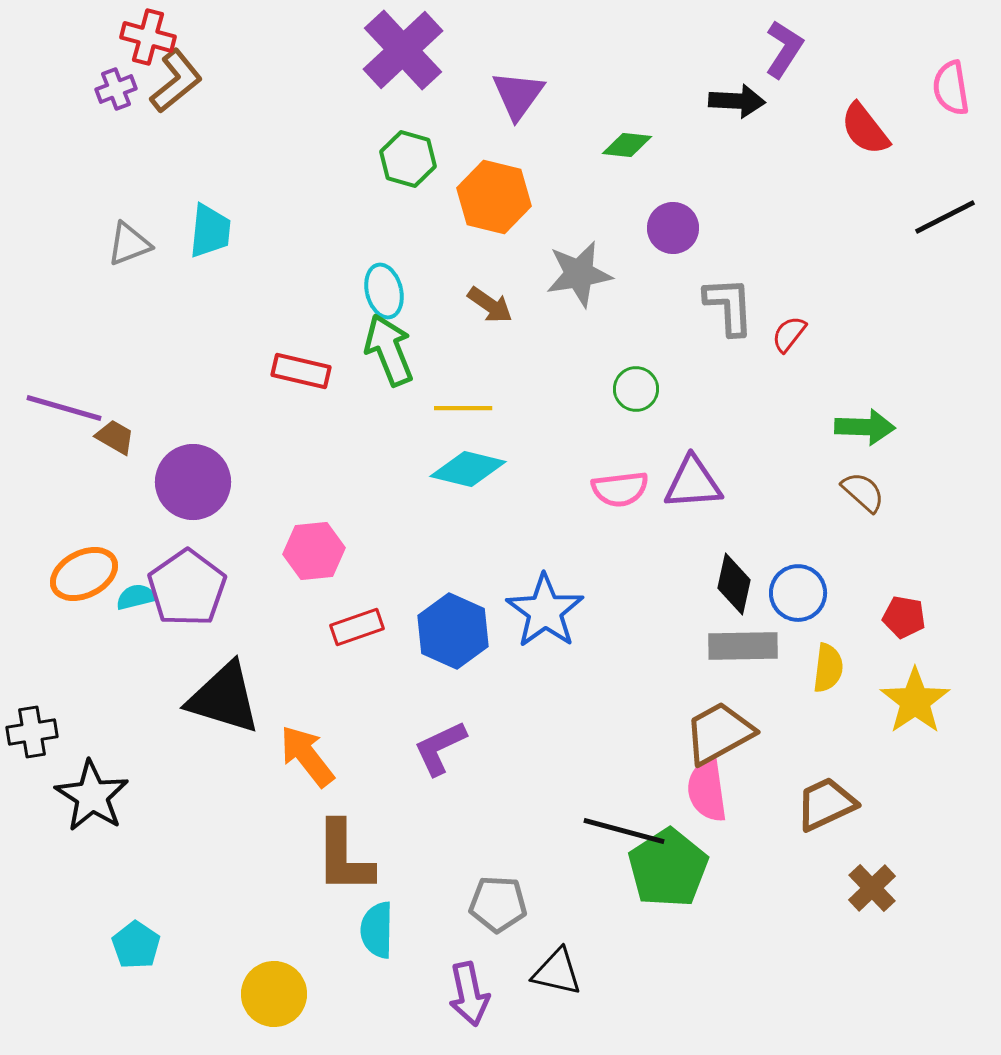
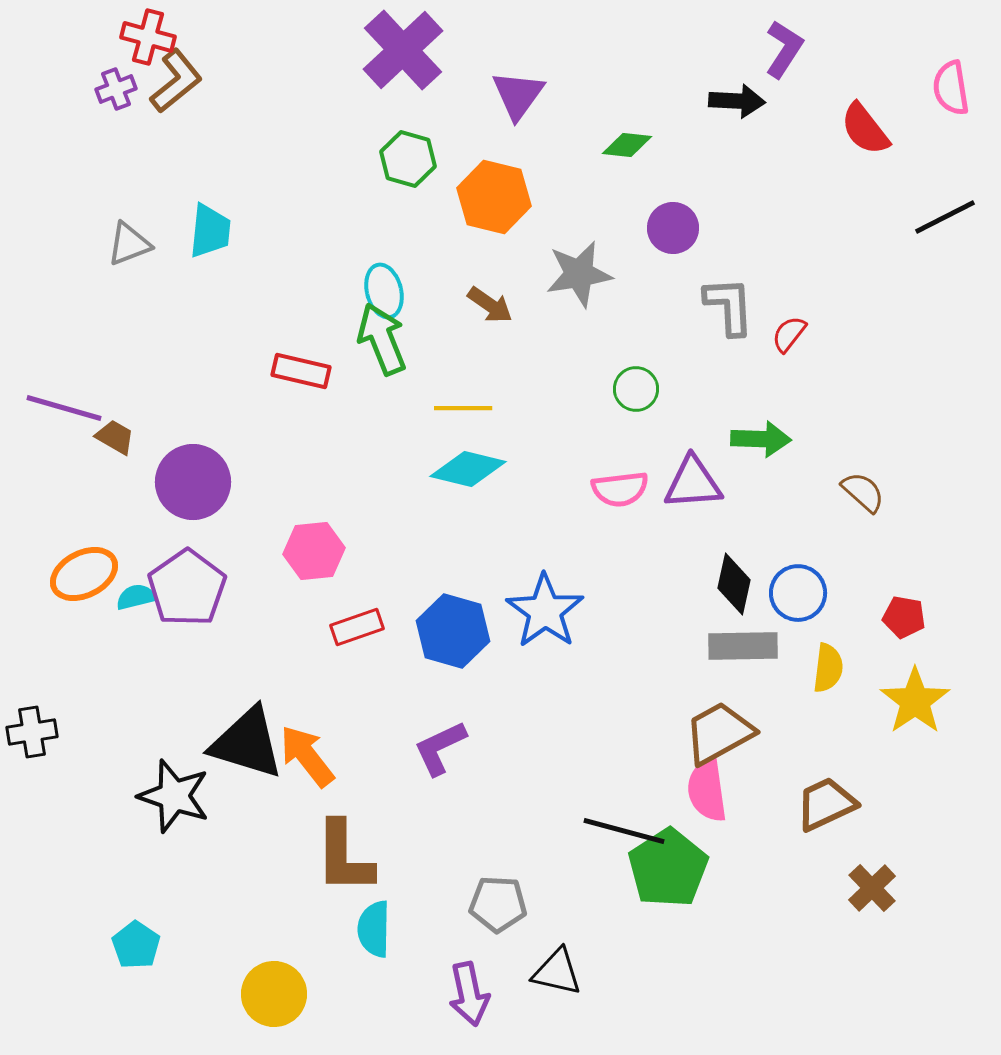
green arrow at (389, 350): moved 7 px left, 11 px up
green arrow at (865, 427): moved 104 px left, 12 px down
blue hexagon at (453, 631): rotated 8 degrees counterclockwise
black triangle at (224, 698): moved 23 px right, 45 px down
black star at (92, 796): moved 82 px right; rotated 14 degrees counterclockwise
cyan semicircle at (377, 930): moved 3 px left, 1 px up
